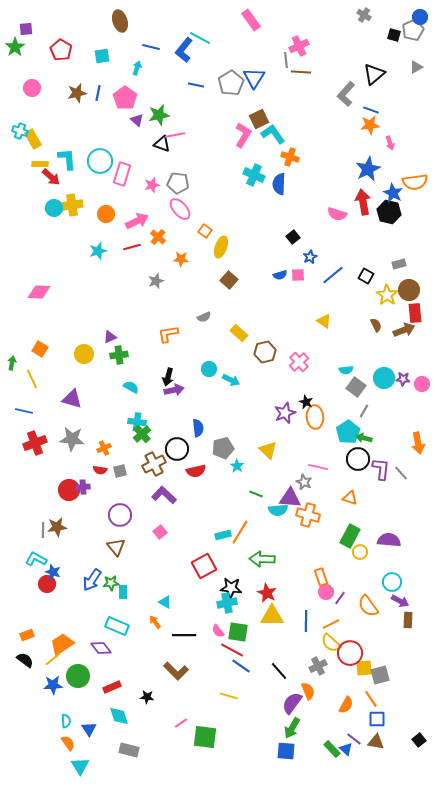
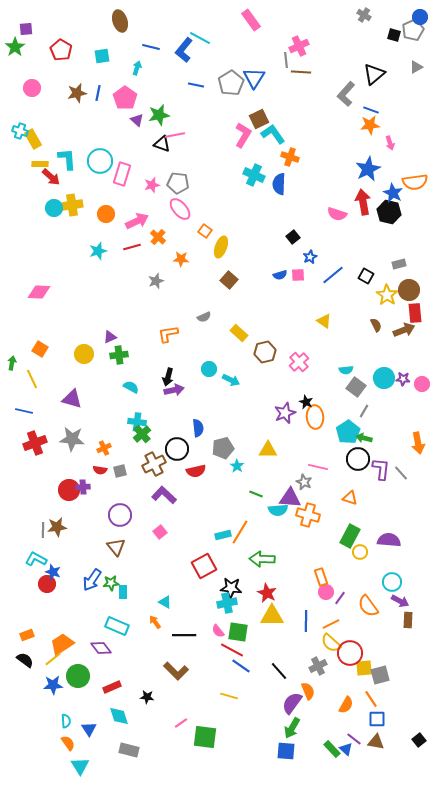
yellow triangle at (268, 450): rotated 42 degrees counterclockwise
